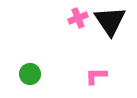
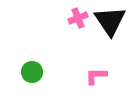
green circle: moved 2 px right, 2 px up
